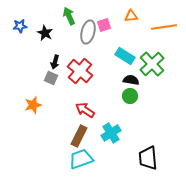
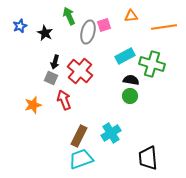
blue star: rotated 16 degrees counterclockwise
cyan rectangle: rotated 60 degrees counterclockwise
green cross: rotated 30 degrees counterclockwise
red arrow: moved 21 px left, 10 px up; rotated 36 degrees clockwise
